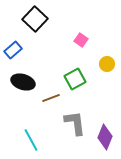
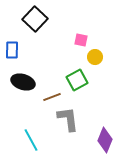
pink square: rotated 24 degrees counterclockwise
blue rectangle: moved 1 px left; rotated 48 degrees counterclockwise
yellow circle: moved 12 px left, 7 px up
green square: moved 2 px right, 1 px down
brown line: moved 1 px right, 1 px up
gray L-shape: moved 7 px left, 4 px up
purple diamond: moved 3 px down
